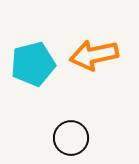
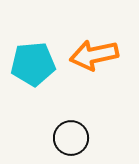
cyan pentagon: rotated 9 degrees clockwise
